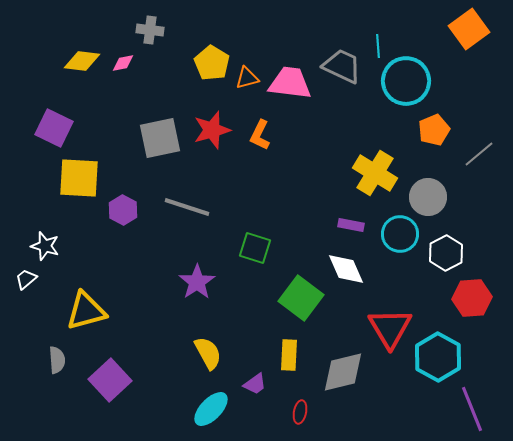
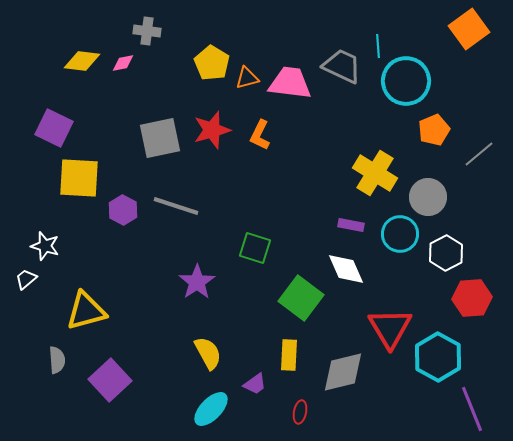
gray cross at (150, 30): moved 3 px left, 1 px down
gray line at (187, 207): moved 11 px left, 1 px up
